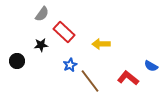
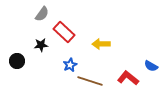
brown line: rotated 35 degrees counterclockwise
